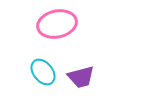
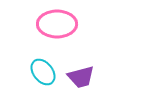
pink ellipse: rotated 12 degrees clockwise
